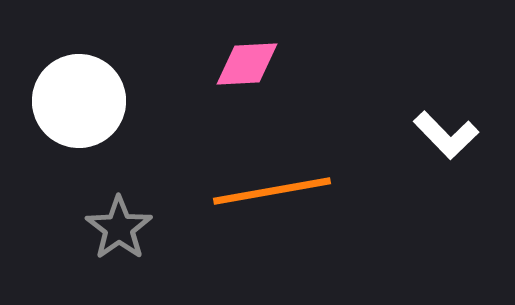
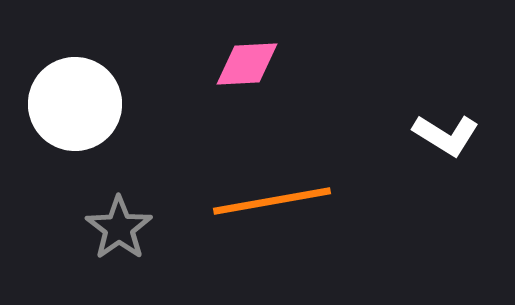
white circle: moved 4 px left, 3 px down
white L-shape: rotated 14 degrees counterclockwise
orange line: moved 10 px down
